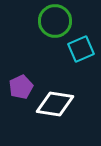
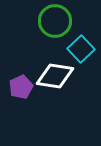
cyan square: rotated 20 degrees counterclockwise
white diamond: moved 28 px up
